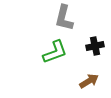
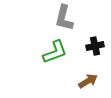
brown arrow: moved 1 px left
